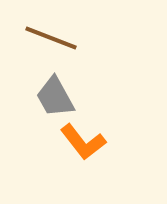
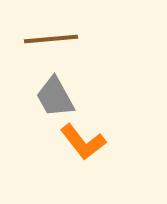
brown line: moved 1 px down; rotated 26 degrees counterclockwise
